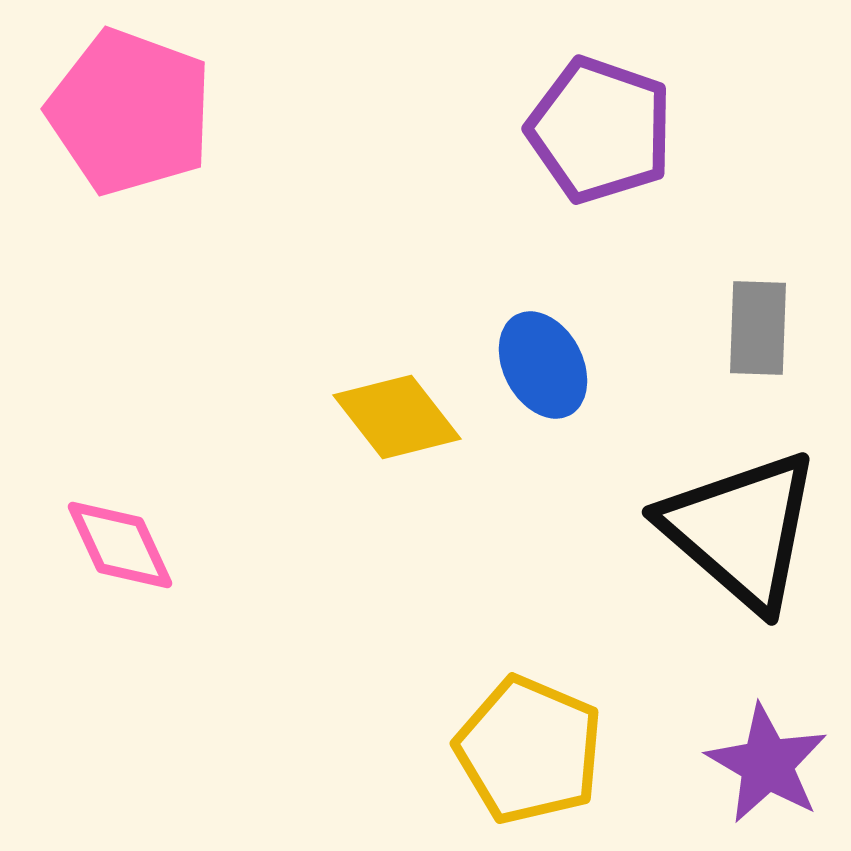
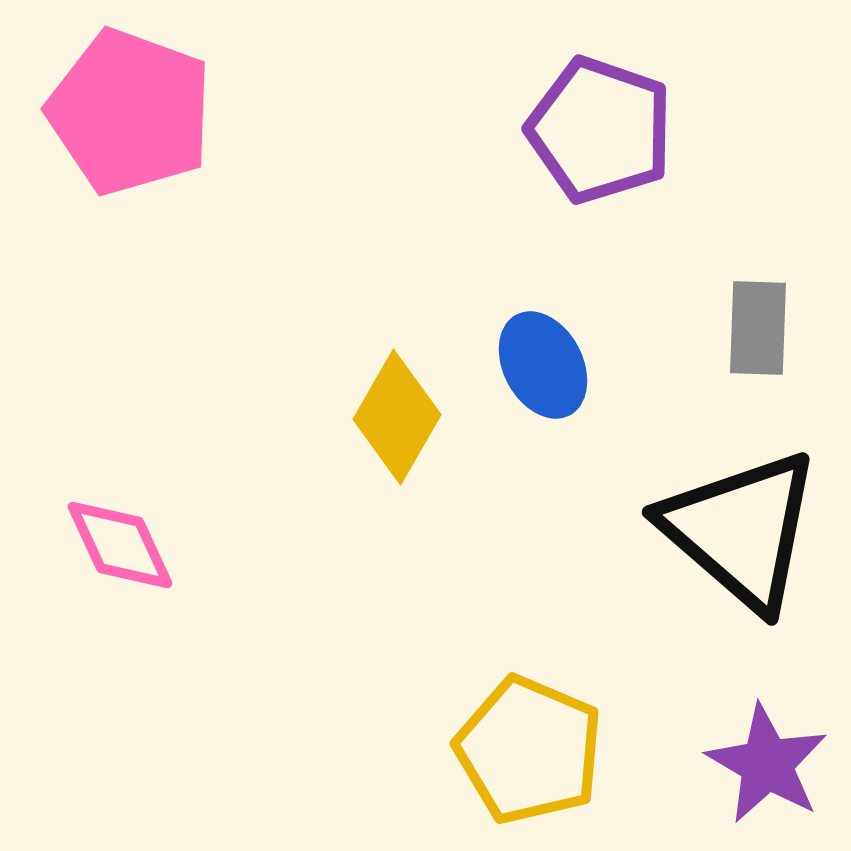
yellow diamond: rotated 68 degrees clockwise
